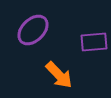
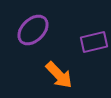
purple rectangle: rotated 8 degrees counterclockwise
